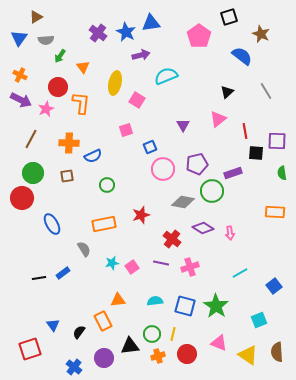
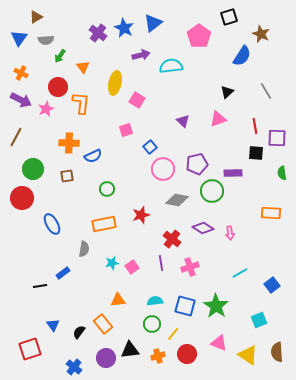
blue triangle at (151, 23): moved 2 px right; rotated 30 degrees counterclockwise
blue star at (126, 32): moved 2 px left, 4 px up
blue semicircle at (242, 56): rotated 85 degrees clockwise
orange cross at (20, 75): moved 1 px right, 2 px up
cyan semicircle at (166, 76): moved 5 px right, 10 px up; rotated 15 degrees clockwise
pink triangle at (218, 119): rotated 18 degrees clockwise
purple triangle at (183, 125): moved 4 px up; rotated 16 degrees counterclockwise
red line at (245, 131): moved 10 px right, 5 px up
brown line at (31, 139): moved 15 px left, 2 px up
purple square at (277, 141): moved 3 px up
blue square at (150, 147): rotated 16 degrees counterclockwise
green circle at (33, 173): moved 4 px up
purple rectangle at (233, 173): rotated 18 degrees clockwise
green circle at (107, 185): moved 4 px down
gray diamond at (183, 202): moved 6 px left, 2 px up
orange rectangle at (275, 212): moved 4 px left, 1 px down
gray semicircle at (84, 249): rotated 42 degrees clockwise
purple line at (161, 263): rotated 70 degrees clockwise
black line at (39, 278): moved 1 px right, 8 px down
blue square at (274, 286): moved 2 px left, 1 px up
orange rectangle at (103, 321): moved 3 px down; rotated 12 degrees counterclockwise
green circle at (152, 334): moved 10 px up
yellow line at (173, 334): rotated 24 degrees clockwise
black triangle at (130, 346): moved 4 px down
purple circle at (104, 358): moved 2 px right
